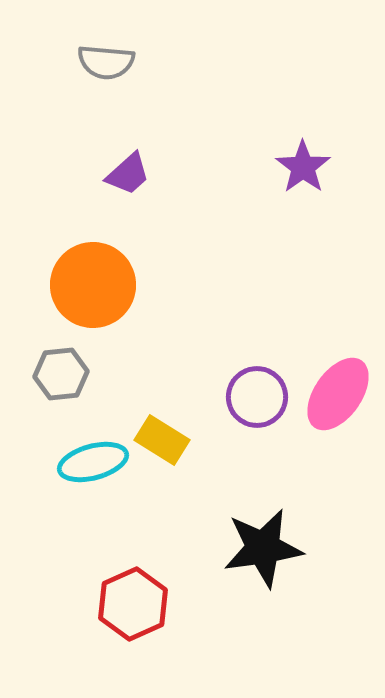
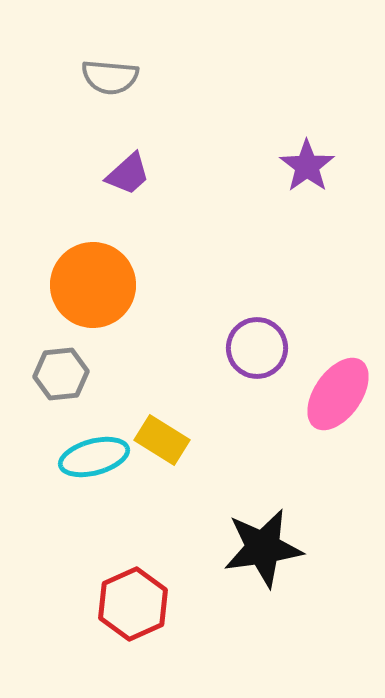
gray semicircle: moved 4 px right, 15 px down
purple star: moved 4 px right, 1 px up
purple circle: moved 49 px up
cyan ellipse: moved 1 px right, 5 px up
